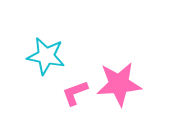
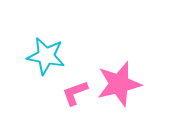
pink star: rotated 9 degrees counterclockwise
